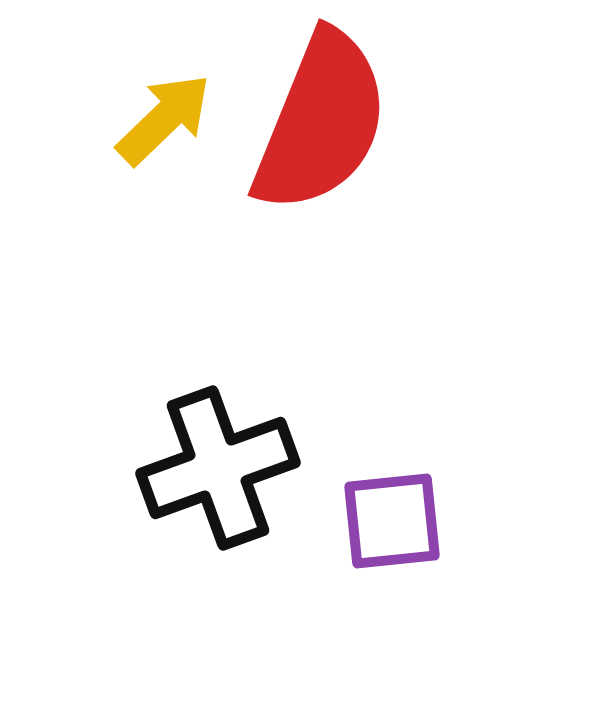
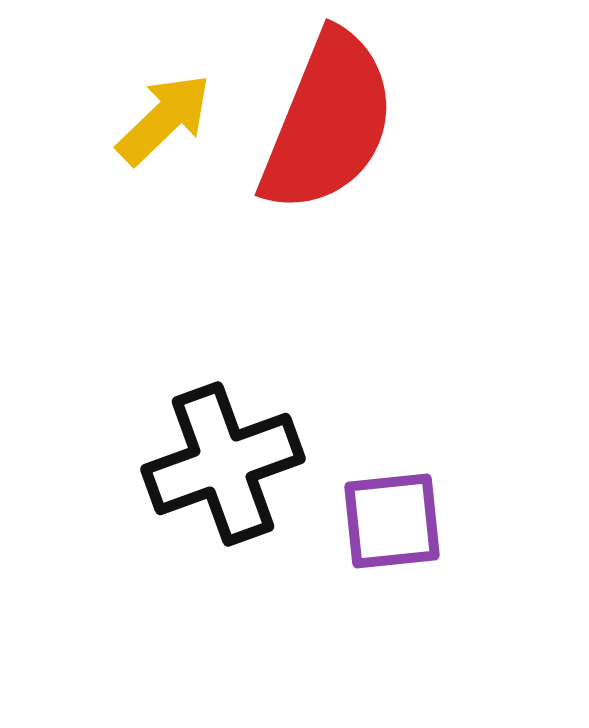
red semicircle: moved 7 px right
black cross: moved 5 px right, 4 px up
